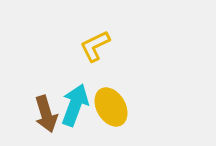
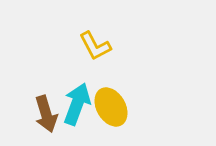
yellow L-shape: rotated 92 degrees counterclockwise
cyan arrow: moved 2 px right, 1 px up
